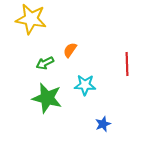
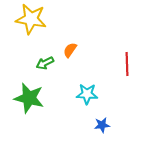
cyan star: moved 2 px right, 9 px down
green star: moved 18 px left
blue star: moved 1 px left, 1 px down; rotated 14 degrees clockwise
